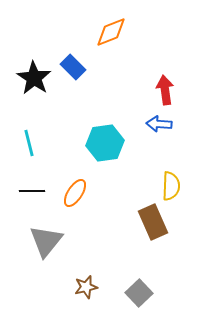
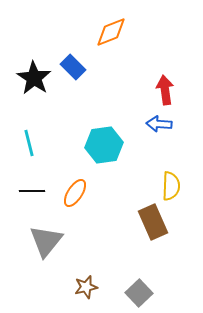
cyan hexagon: moved 1 px left, 2 px down
